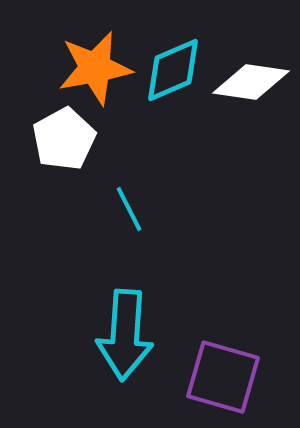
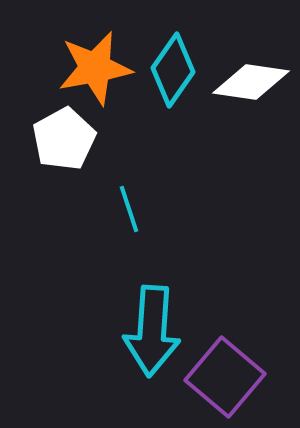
cyan diamond: rotated 32 degrees counterclockwise
cyan line: rotated 9 degrees clockwise
cyan arrow: moved 27 px right, 4 px up
purple square: moved 2 px right; rotated 24 degrees clockwise
